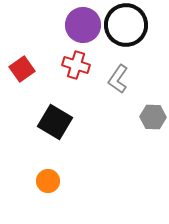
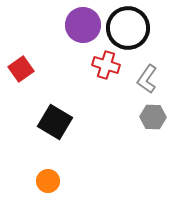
black circle: moved 2 px right, 3 px down
red cross: moved 30 px right
red square: moved 1 px left
gray L-shape: moved 29 px right
